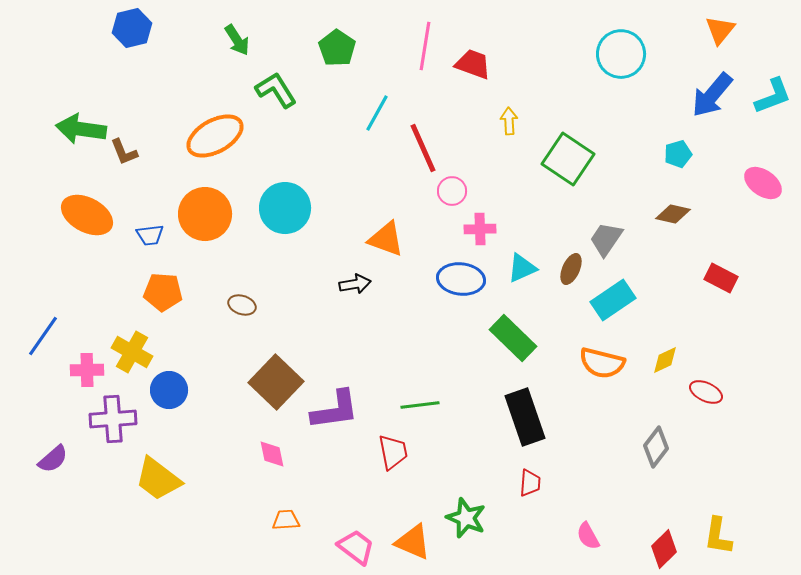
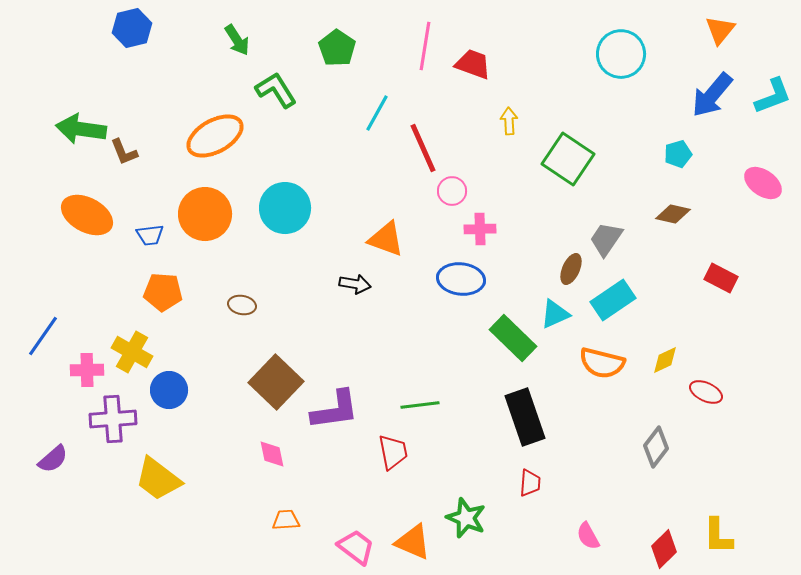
cyan triangle at (522, 268): moved 33 px right, 46 px down
black arrow at (355, 284): rotated 20 degrees clockwise
brown ellipse at (242, 305): rotated 8 degrees counterclockwise
yellow L-shape at (718, 536): rotated 9 degrees counterclockwise
